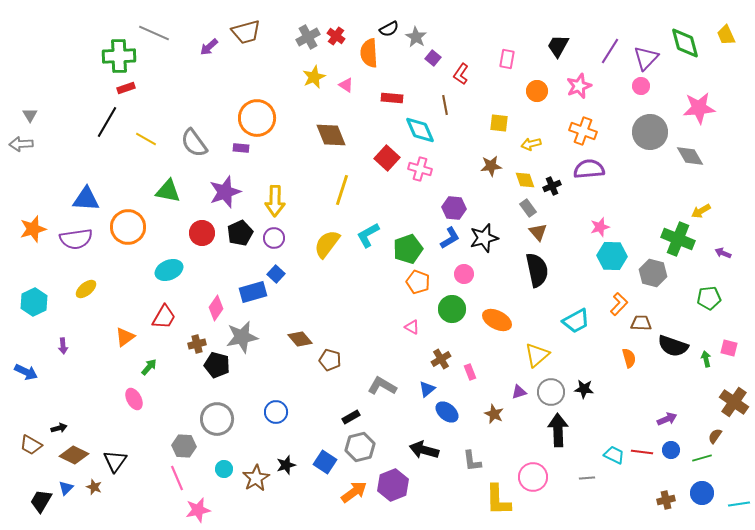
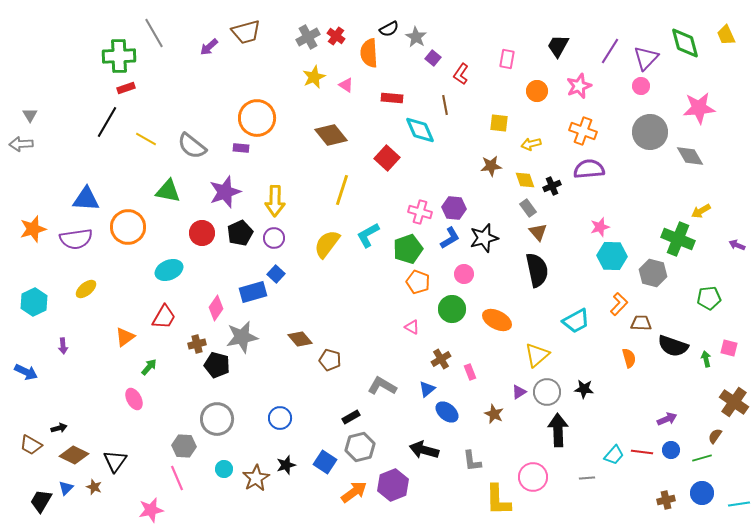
gray line at (154, 33): rotated 36 degrees clockwise
brown diamond at (331, 135): rotated 16 degrees counterclockwise
gray semicircle at (194, 143): moved 2 px left, 3 px down; rotated 16 degrees counterclockwise
pink cross at (420, 169): moved 43 px down
purple arrow at (723, 253): moved 14 px right, 8 px up
purple triangle at (519, 392): rotated 14 degrees counterclockwise
gray circle at (551, 392): moved 4 px left
blue circle at (276, 412): moved 4 px right, 6 px down
cyan trapezoid at (614, 455): rotated 105 degrees clockwise
pink star at (198, 510): moved 47 px left
